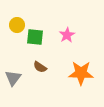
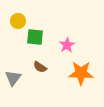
yellow circle: moved 1 px right, 4 px up
pink star: moved 10 px down
